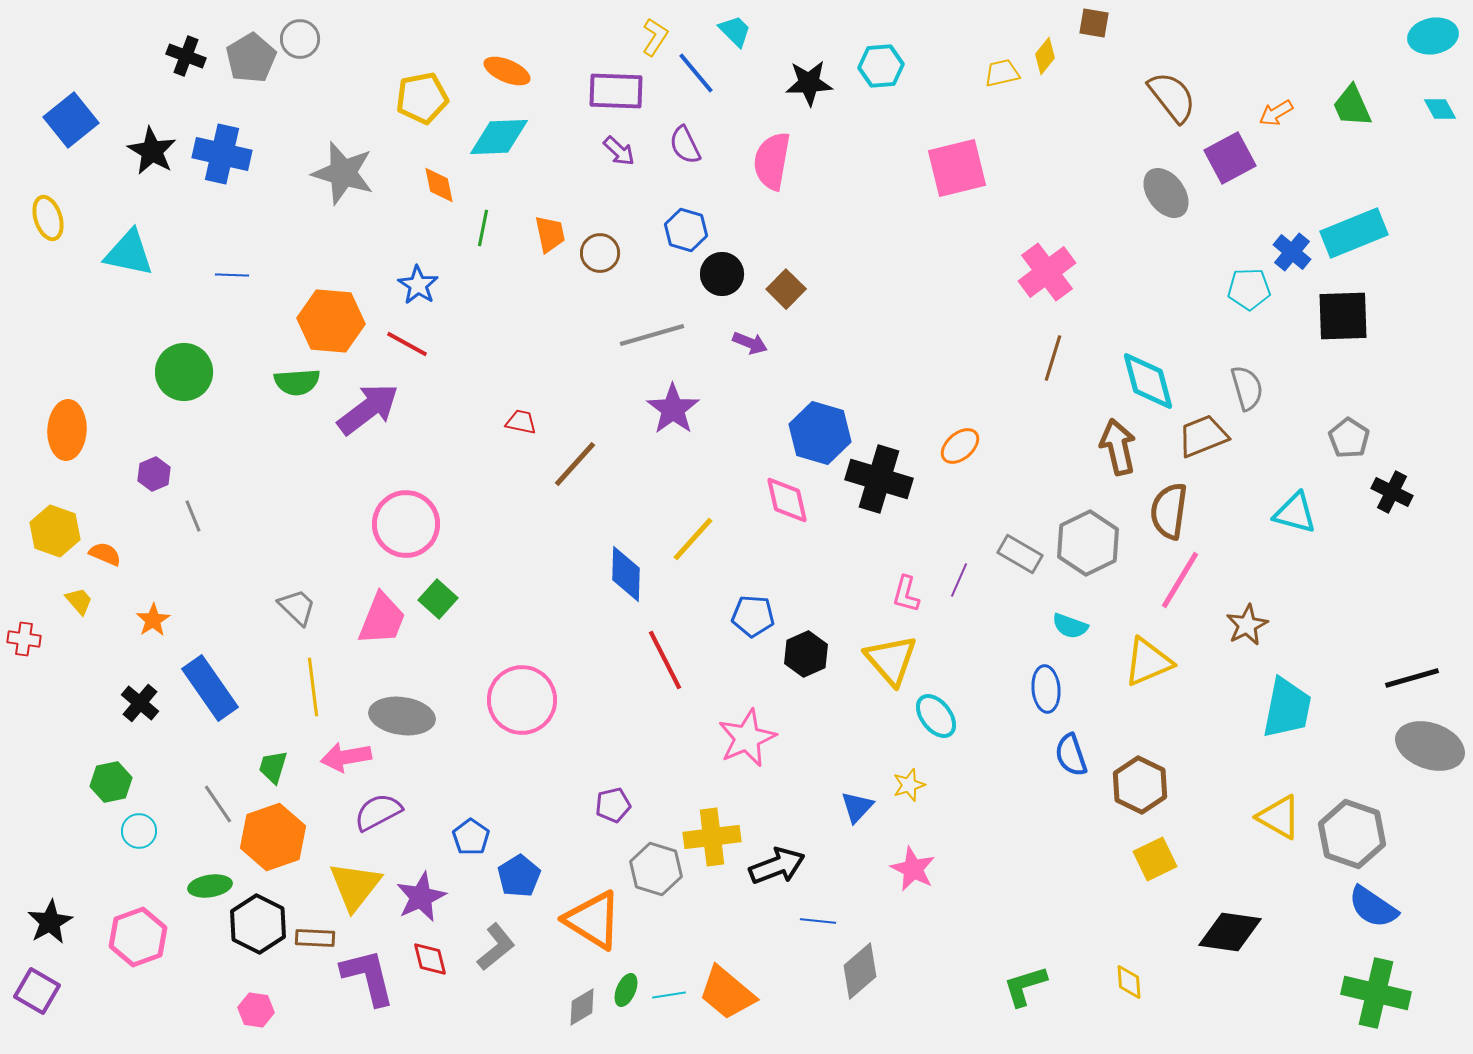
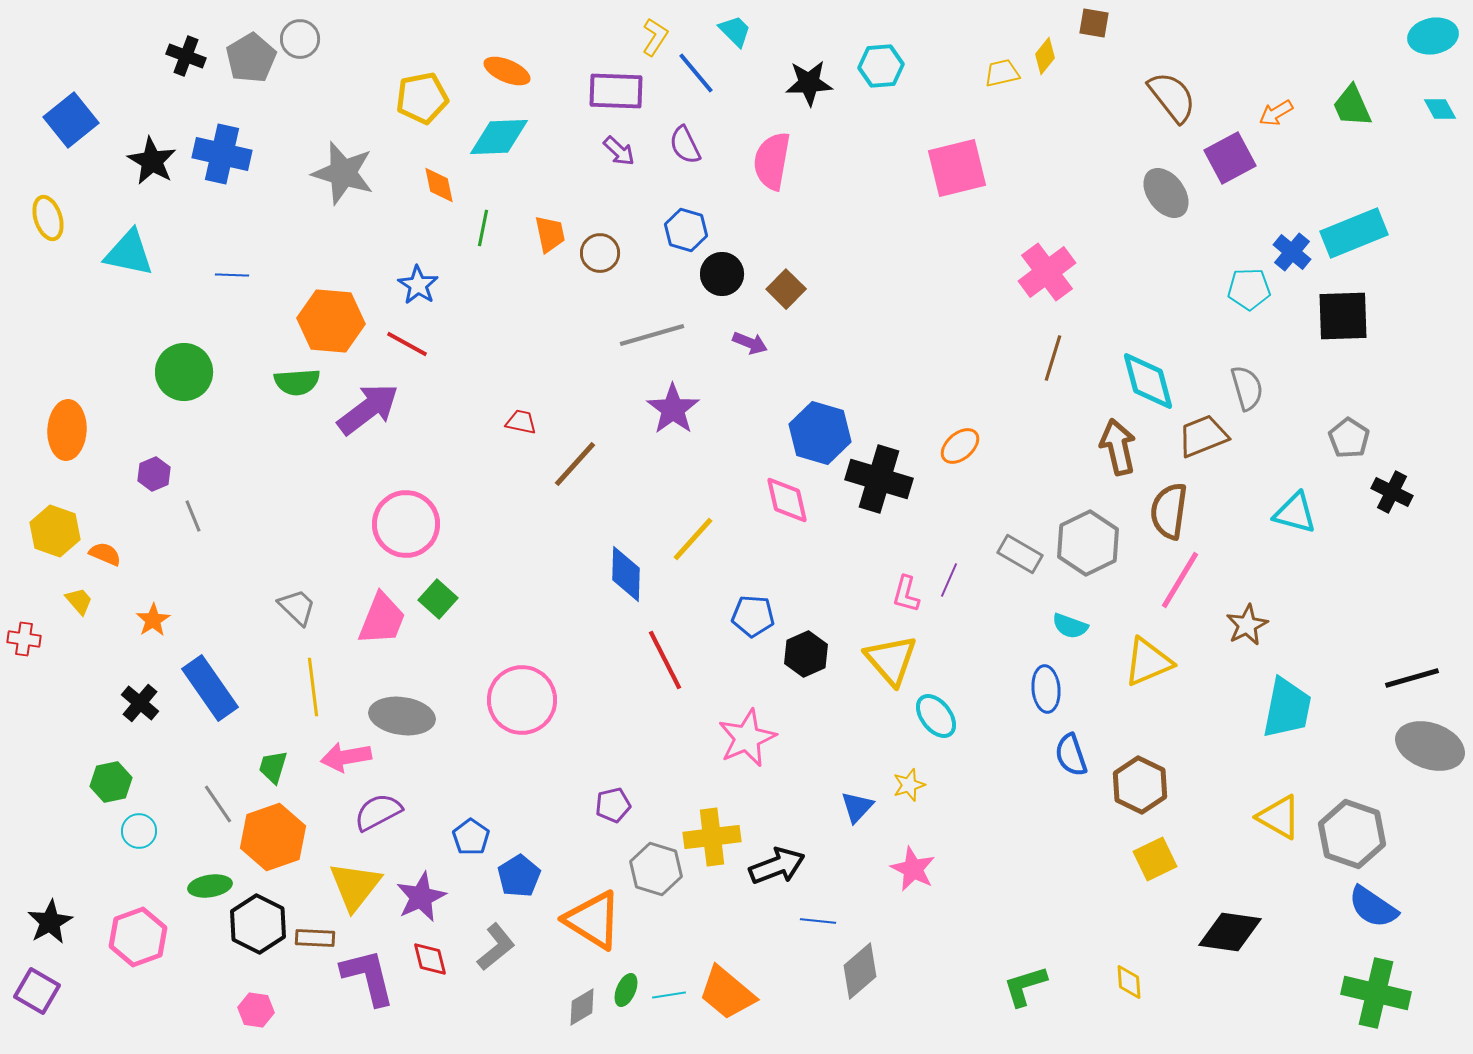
black star at (152, 151): moved 10 px down
purple line at (959, 580): moved 10 px left
